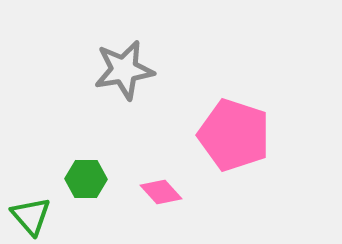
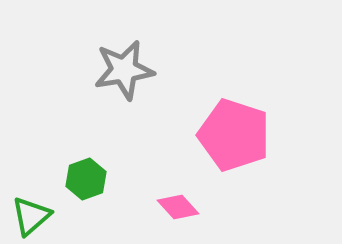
green hexagon: rotated 21 degrees counterclockwise
pink diamond: moved 17 px right, 15 px down
green triangle: rotated 30 degrees clockwise
